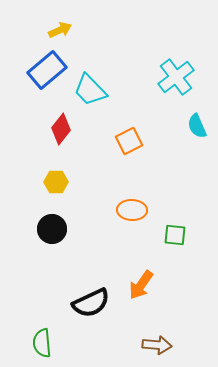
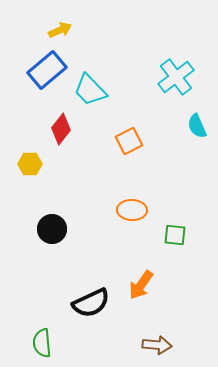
yellow hexagon: moved 26 px left, 18 px up
